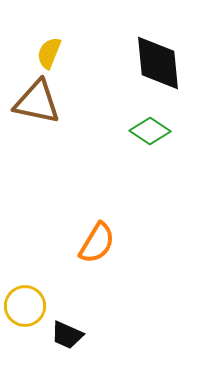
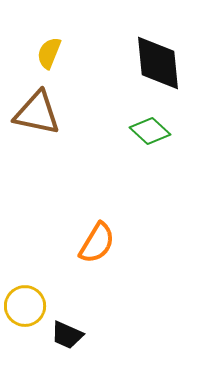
brown triangle: moved 11 px down
green diamond: rotated 9 degrees clockwise
